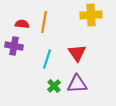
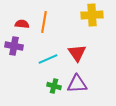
yellow cross: moved 1 px right
cyan line: moved 1 px right; rotated 48 degrees clockwise
green cross: rotated 32 degrees counterclockwise
